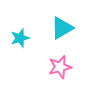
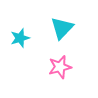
cyan triangle: rotated 15 degrees counterclockwise
